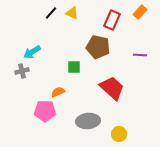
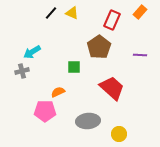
brown pentagon: moved 1 px right; rotated 25 degrees clockwise
